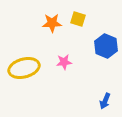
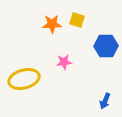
yellow square: moved 1 px left, 1 px down
orange star: moved 1 px down
blue hexagon: rotated 25 degrees counterclockwise
yellow ellipse: moved 11 px down
